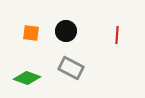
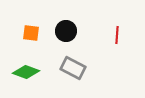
gray rectangle: moved 2 px right
green diamond: moved 1 px left, 6 px up
